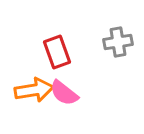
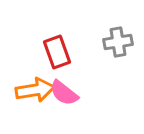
orange arrow: moved 1 px right
